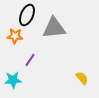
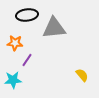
black ellipse: rotated 60 degrees clockwise
orange star: moved 7 px down
purple line: moved 3 px left
yellow semicircle: moved 3 px up
